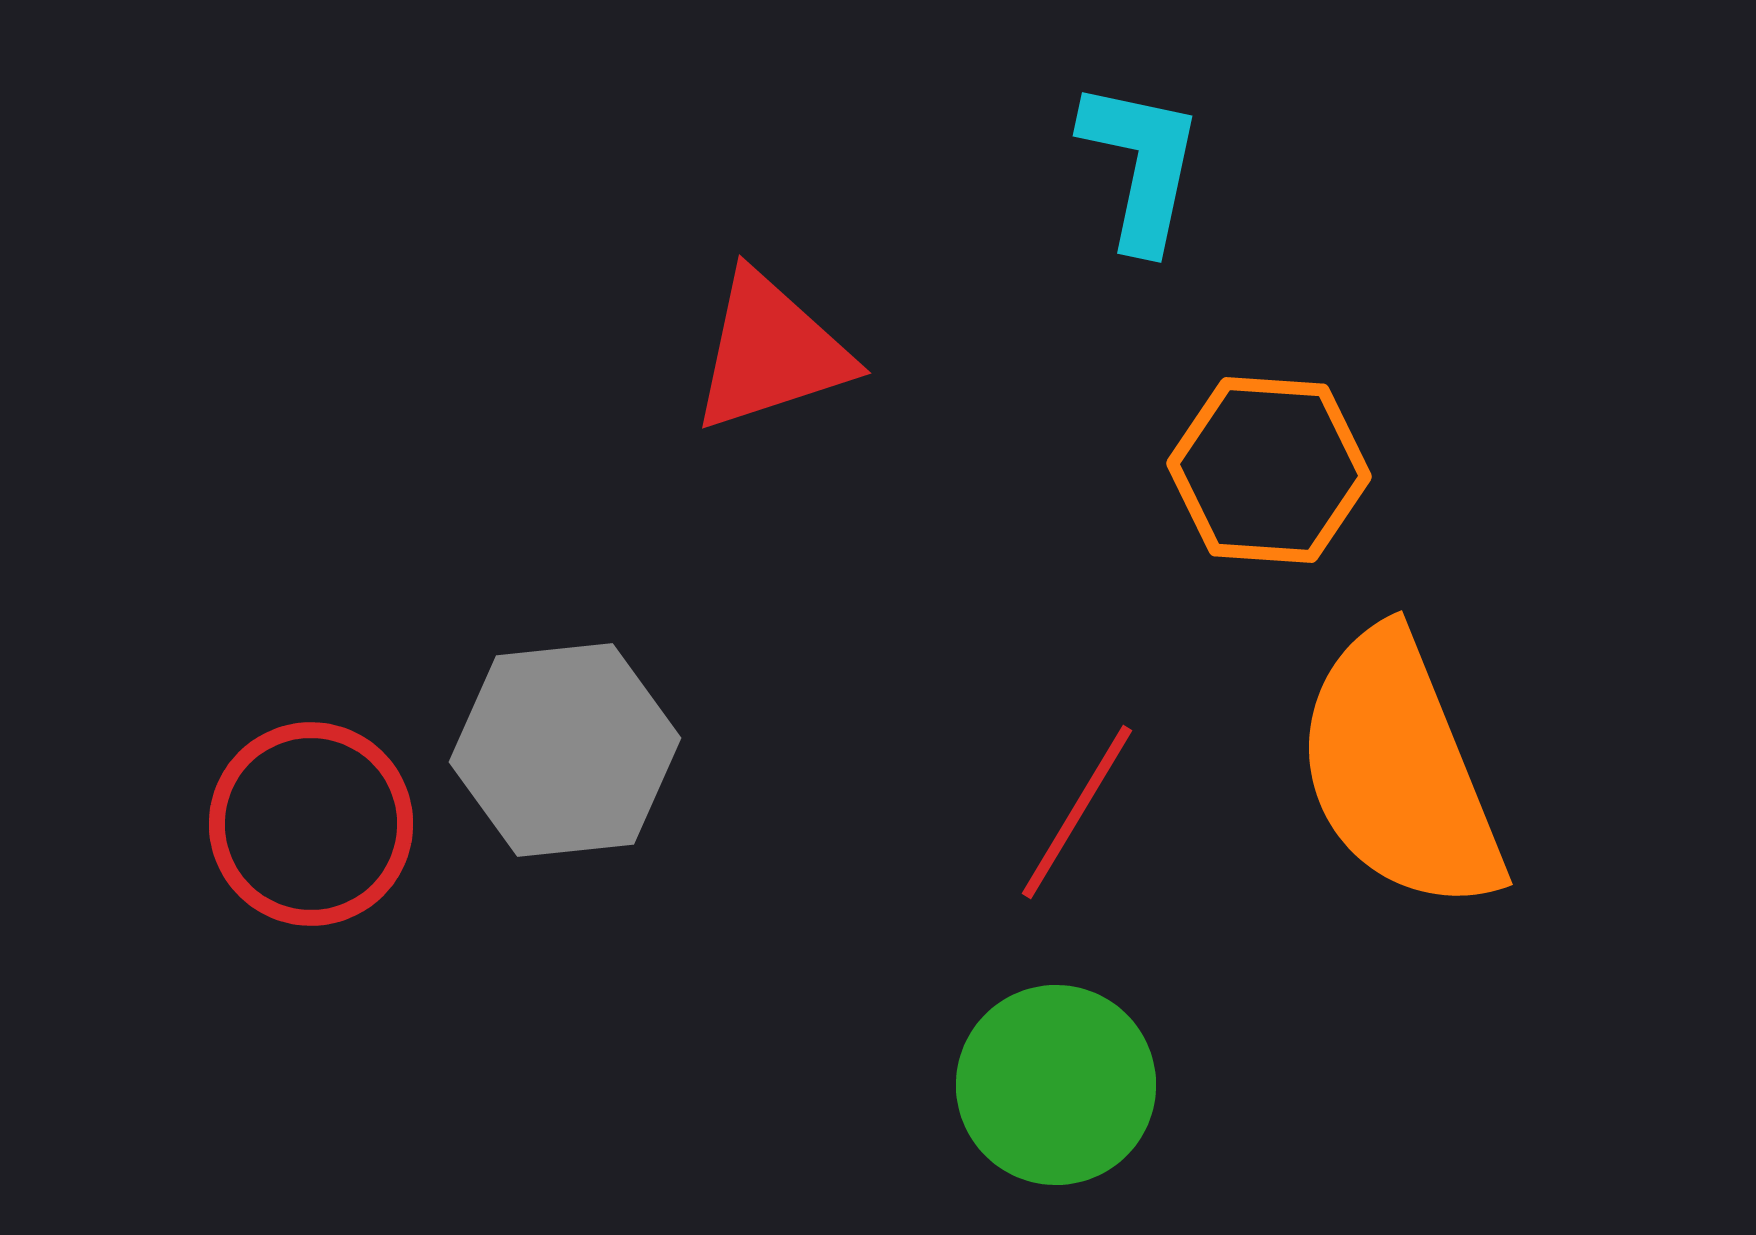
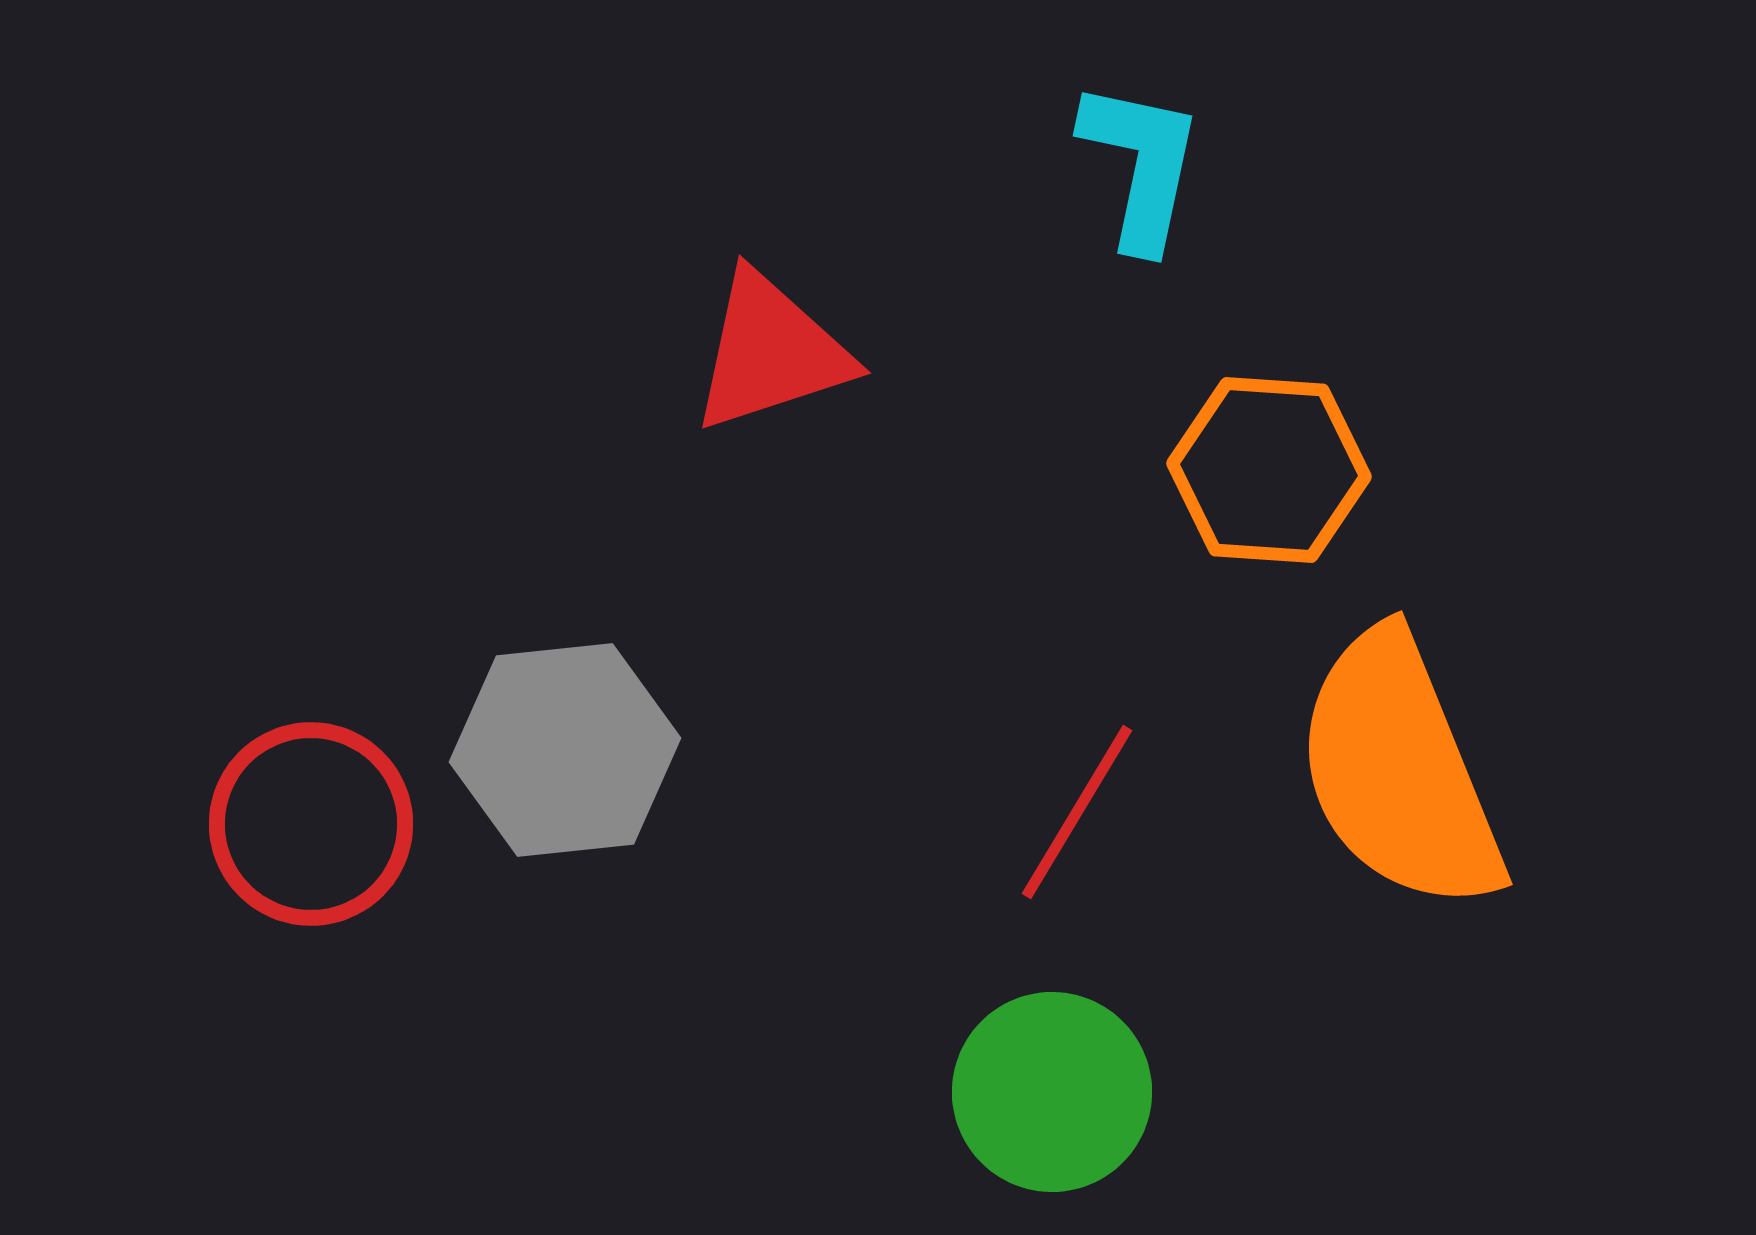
green circle: moved 4 px left, 7 px down
